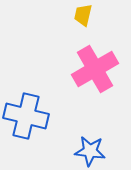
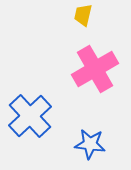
blue cross: moved 4 px right; rotated 33 degrees clockwise
blue star: moved 7 px up
